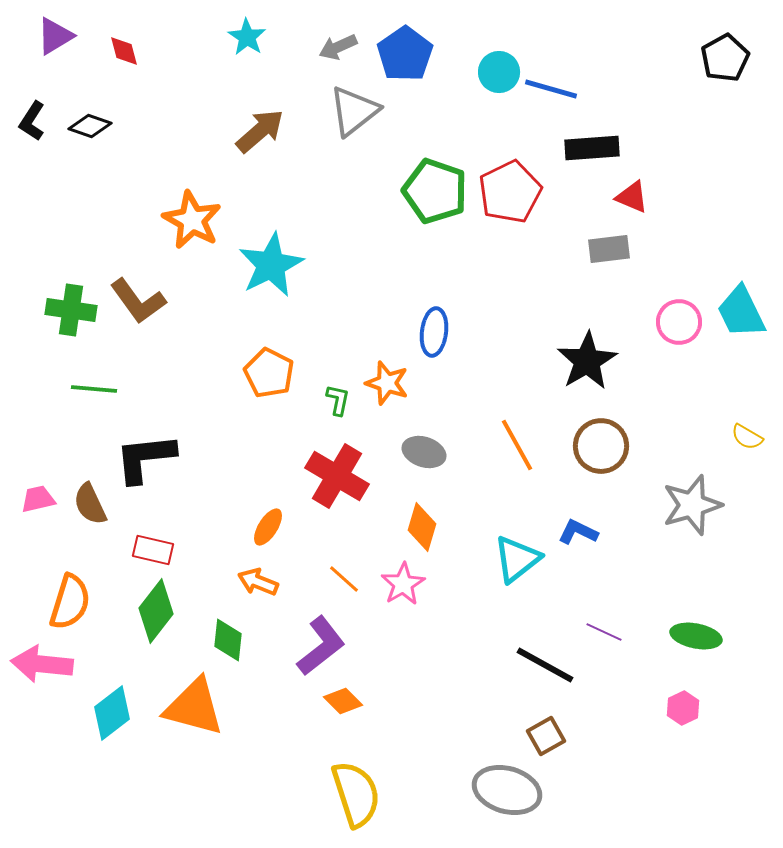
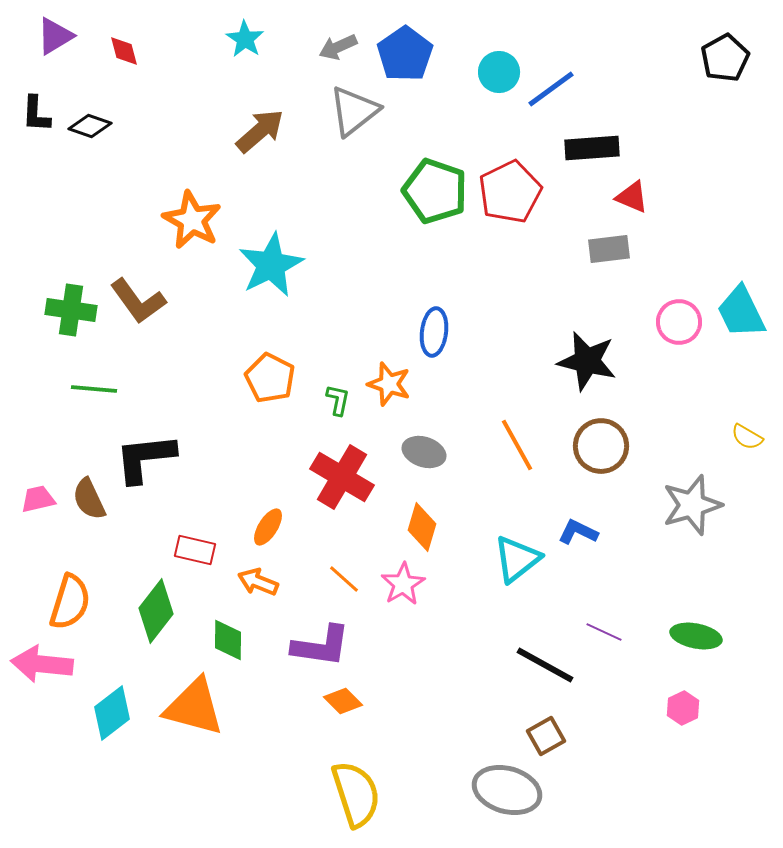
cyan star at (247, 37): moved 2 px left, 2 px down
blue line at (551, 89): rotated 52 degrees counterclockwise
black L-shape at (32, 121): moved 4 px right, 7 px up; rotated 30 degrees counterclockwise
black star at (587, 361): rotated 28 degrees counterclockwise
orange pentagon at (269, 373): moved 1 px right, 5 px down
orange star at (387, 383): moved 2 px right, 1 px down
red cross at (337, 476): moved 5 px right, 1 px down
brown semicircle at (90, 504): moved 1 px left, 5 px up
red rectangle at (153, 550): moved 42 px right
green diamond at (228, 640): rotated 6 degrees counterclockwise
purple L-shape at (321, 646): rotated 46 degrees clockwise
